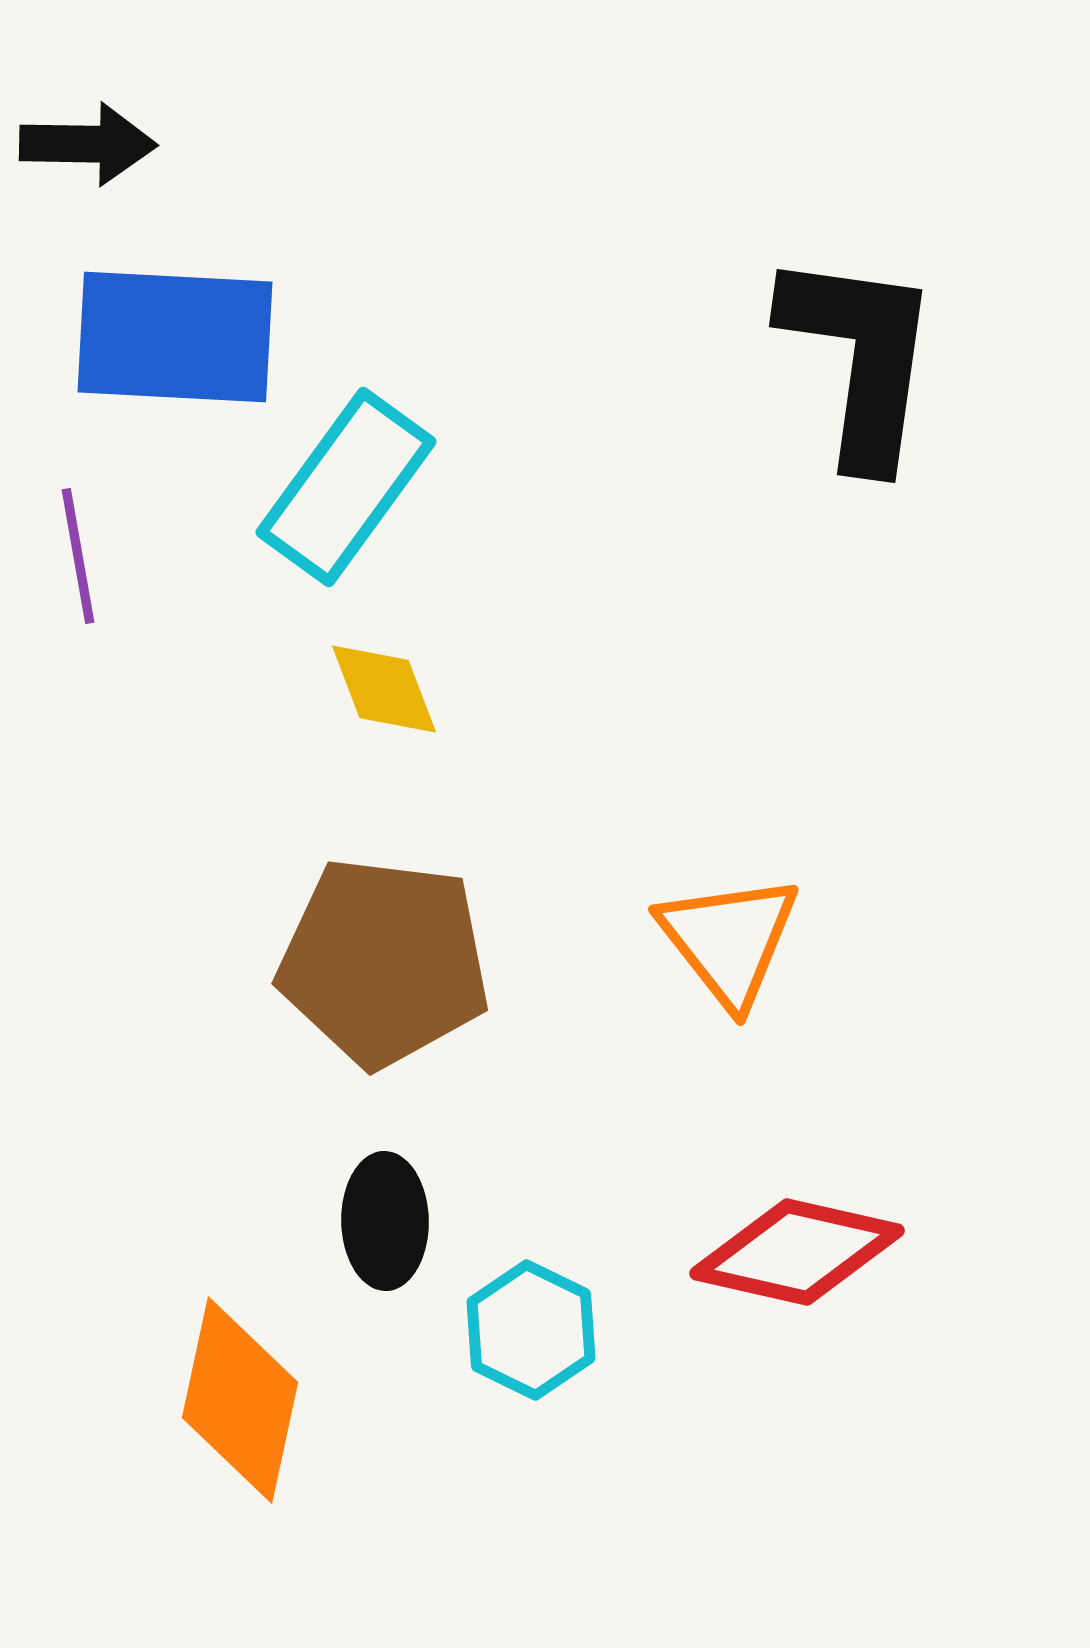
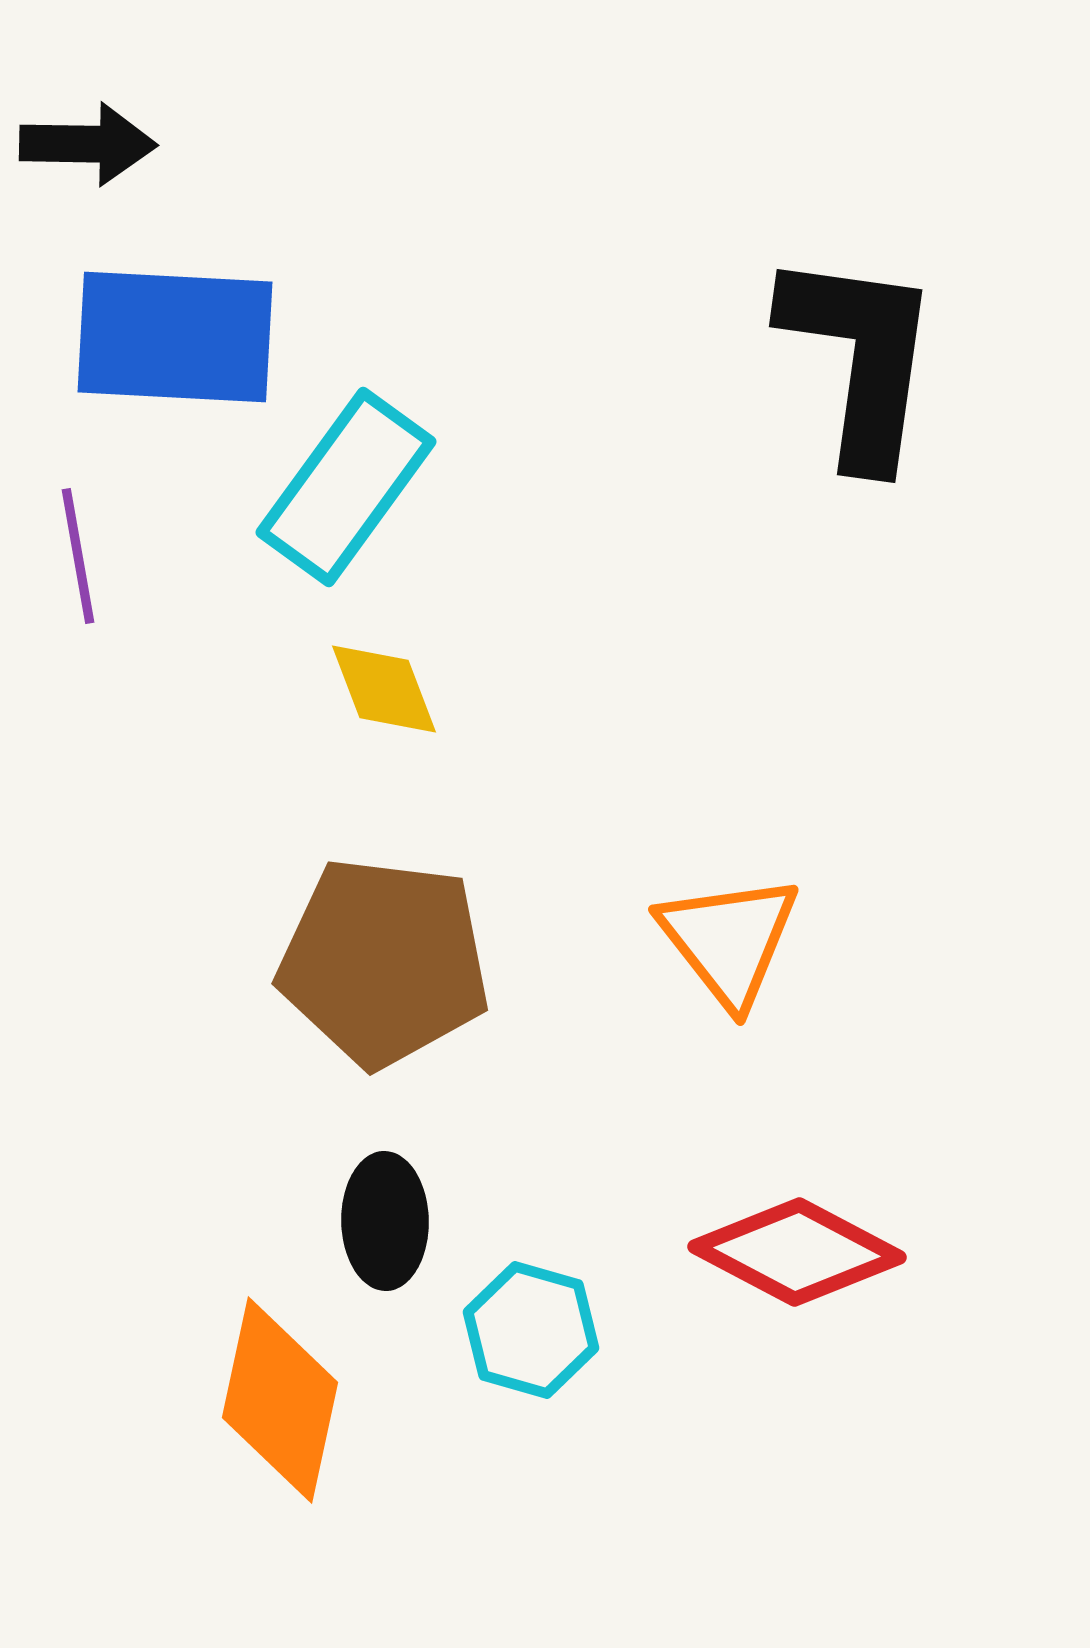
red diamond: rotated 15 degrees clockwise
cyan hexagon: rotated 10 degrees counterclockwise
orange diamond: moved 40 px right
